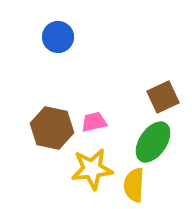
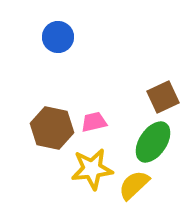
yellow semicircle: rotated 44 degrees clockwise
